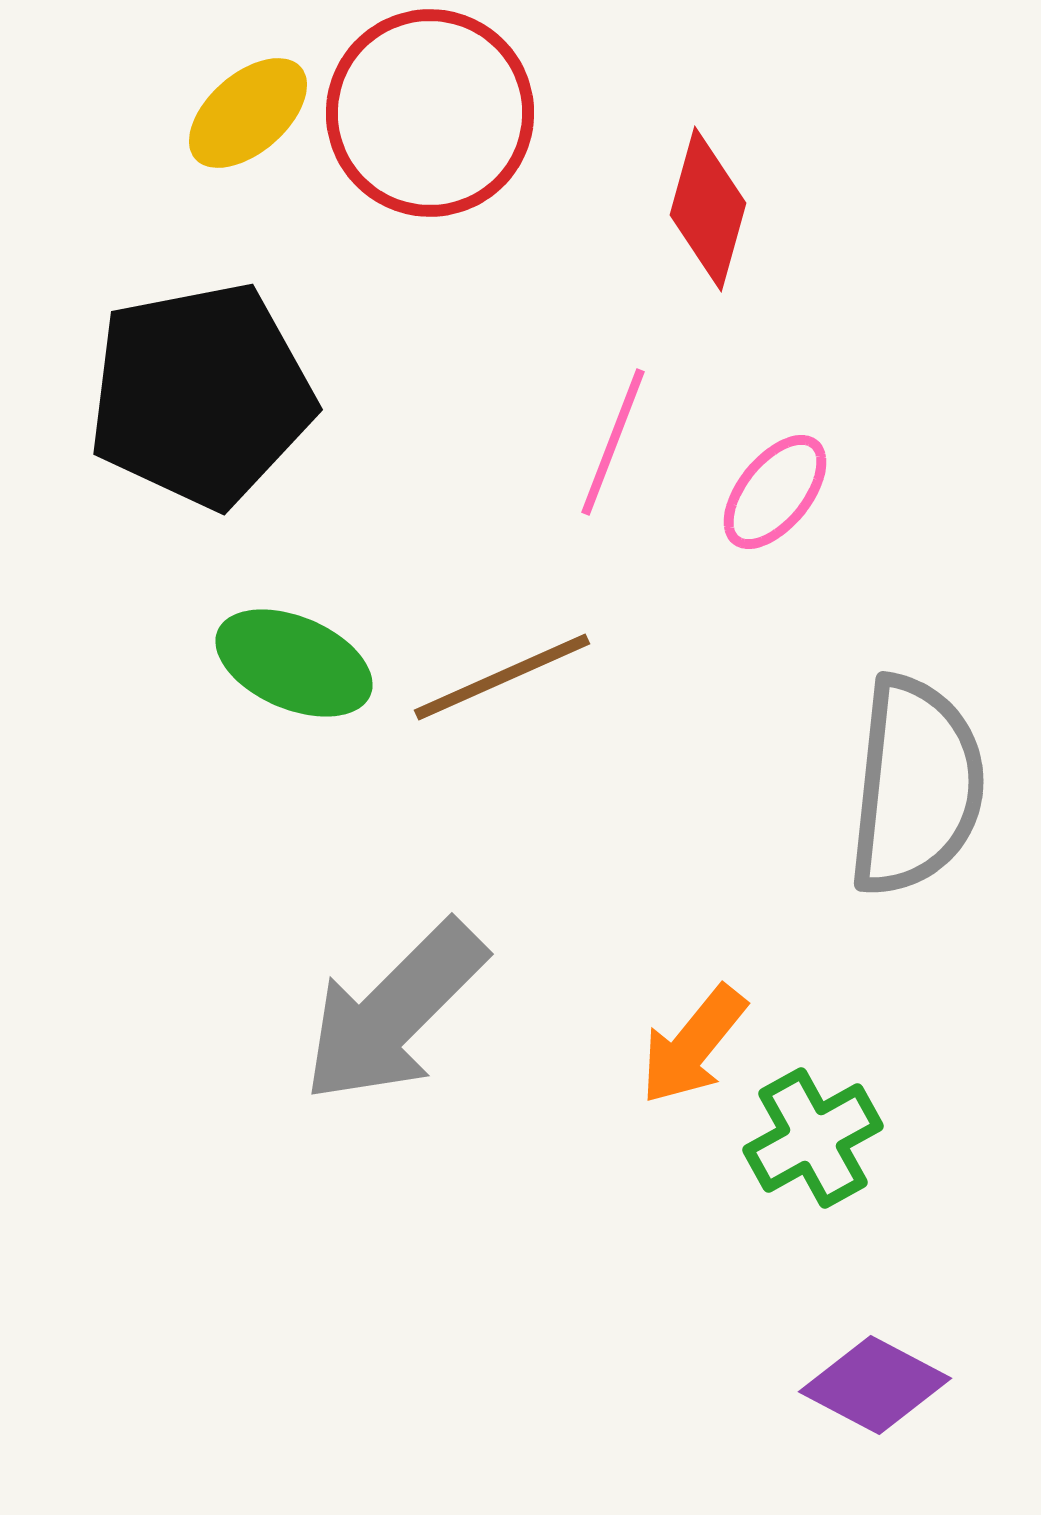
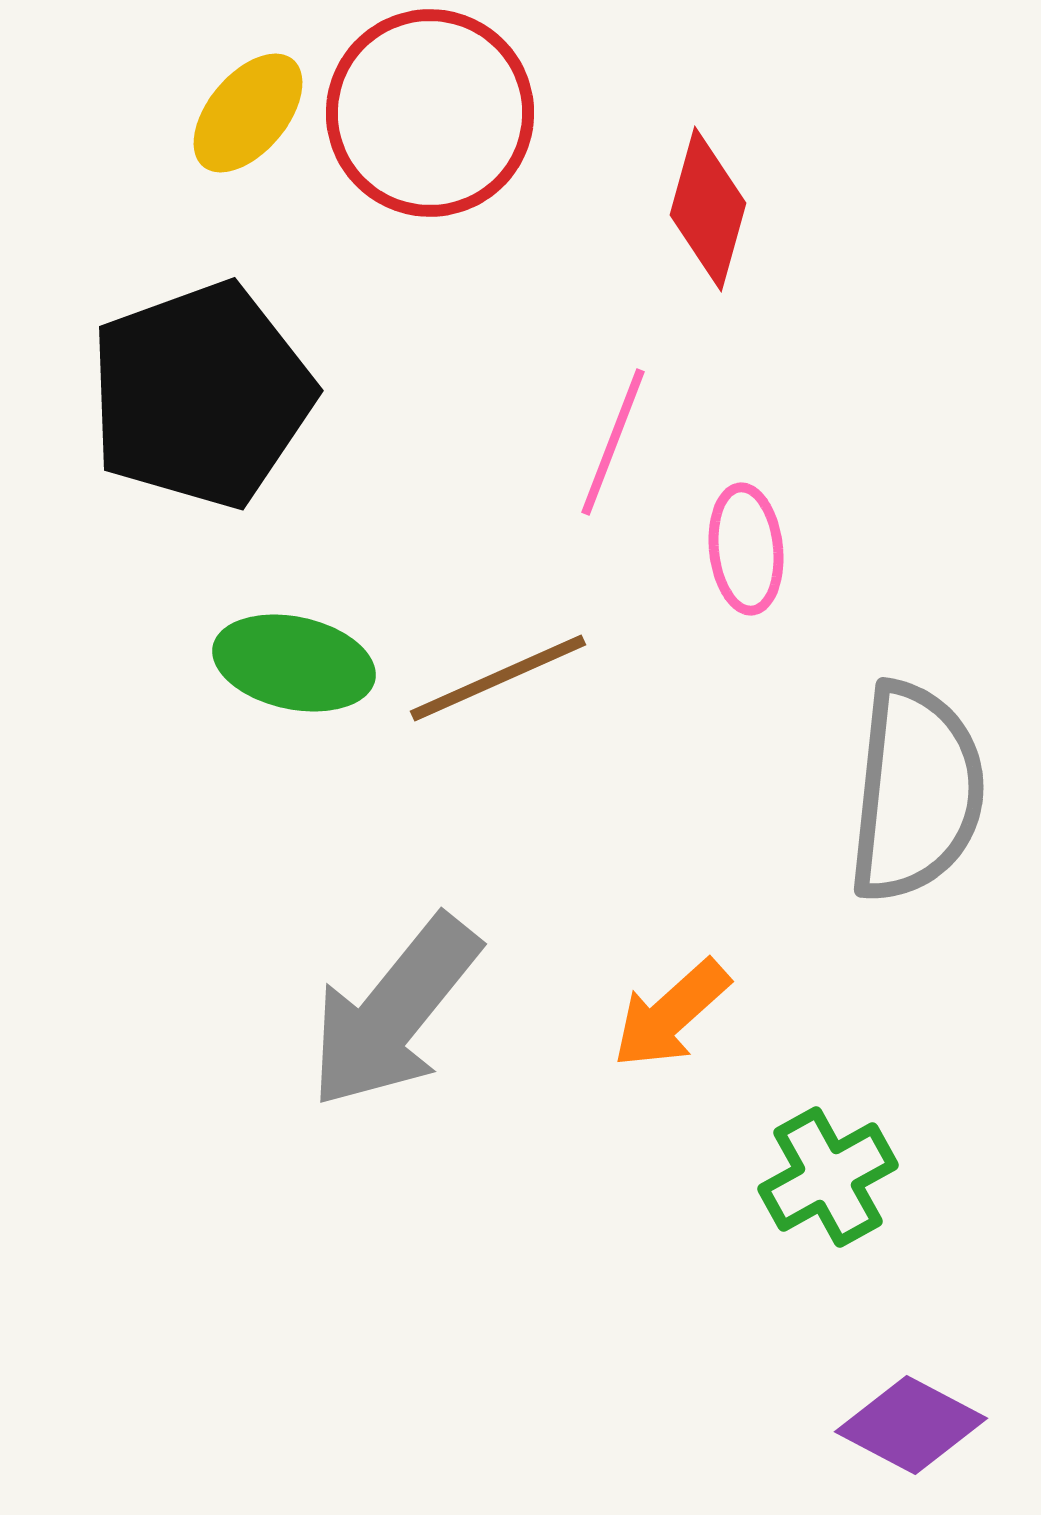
yellow ellipse: rotated 9 degrees counterclockwise
black pentagon: rotated 9 degrees counterclockwise
pink ellipse: moved 29 px left, 57 px down; rotated 45 degrees counterclockwise
green ellipse: rotated 11 degrees counterclockwise
brown line: moved 4 px left, 1 px down
gray semicircle: moved 6 px down
gray arrow: rotated 6 degrees counterclockwise
orange arrow: moved 22 px left, 31 px up; rotated 9 degrees clockwise
green cross: moved 15 px right, 39 px down
purple diamond: moved 36 px right, 40 px down
